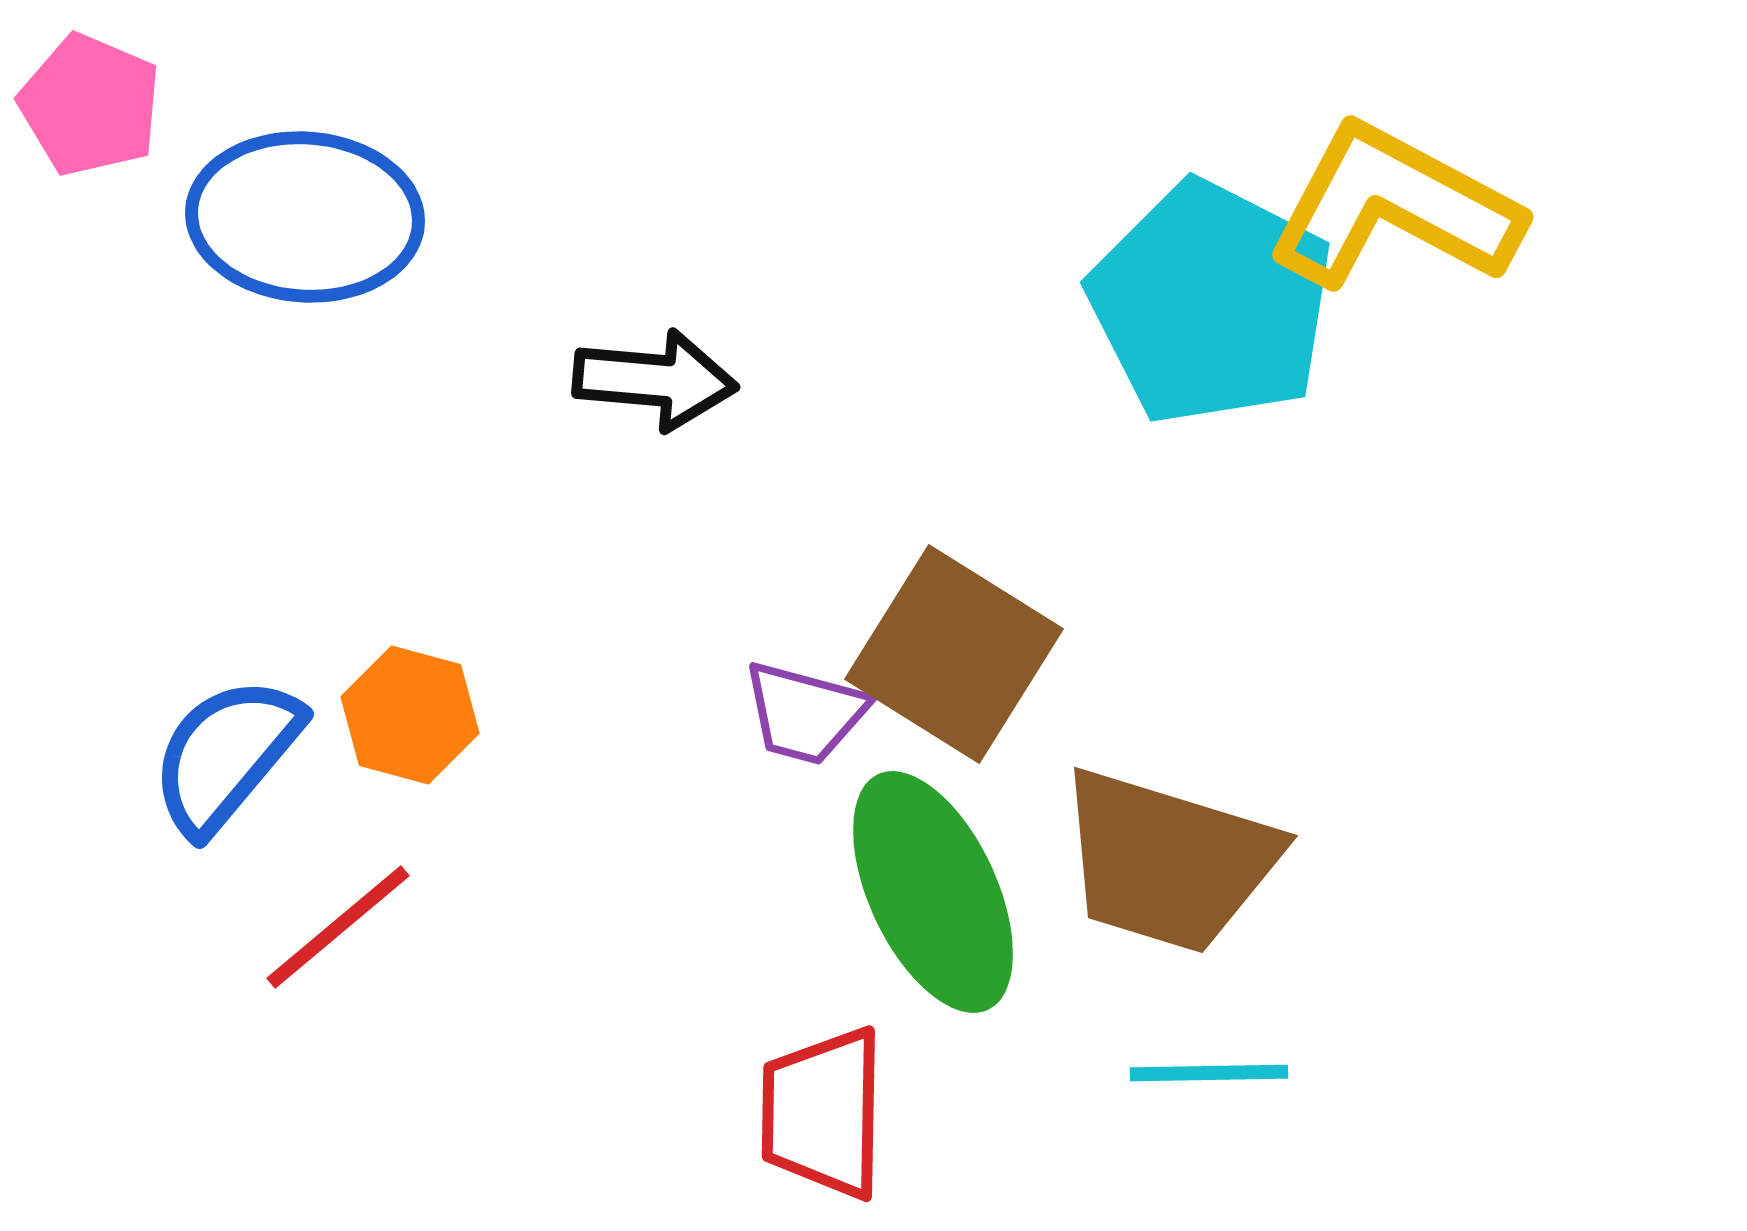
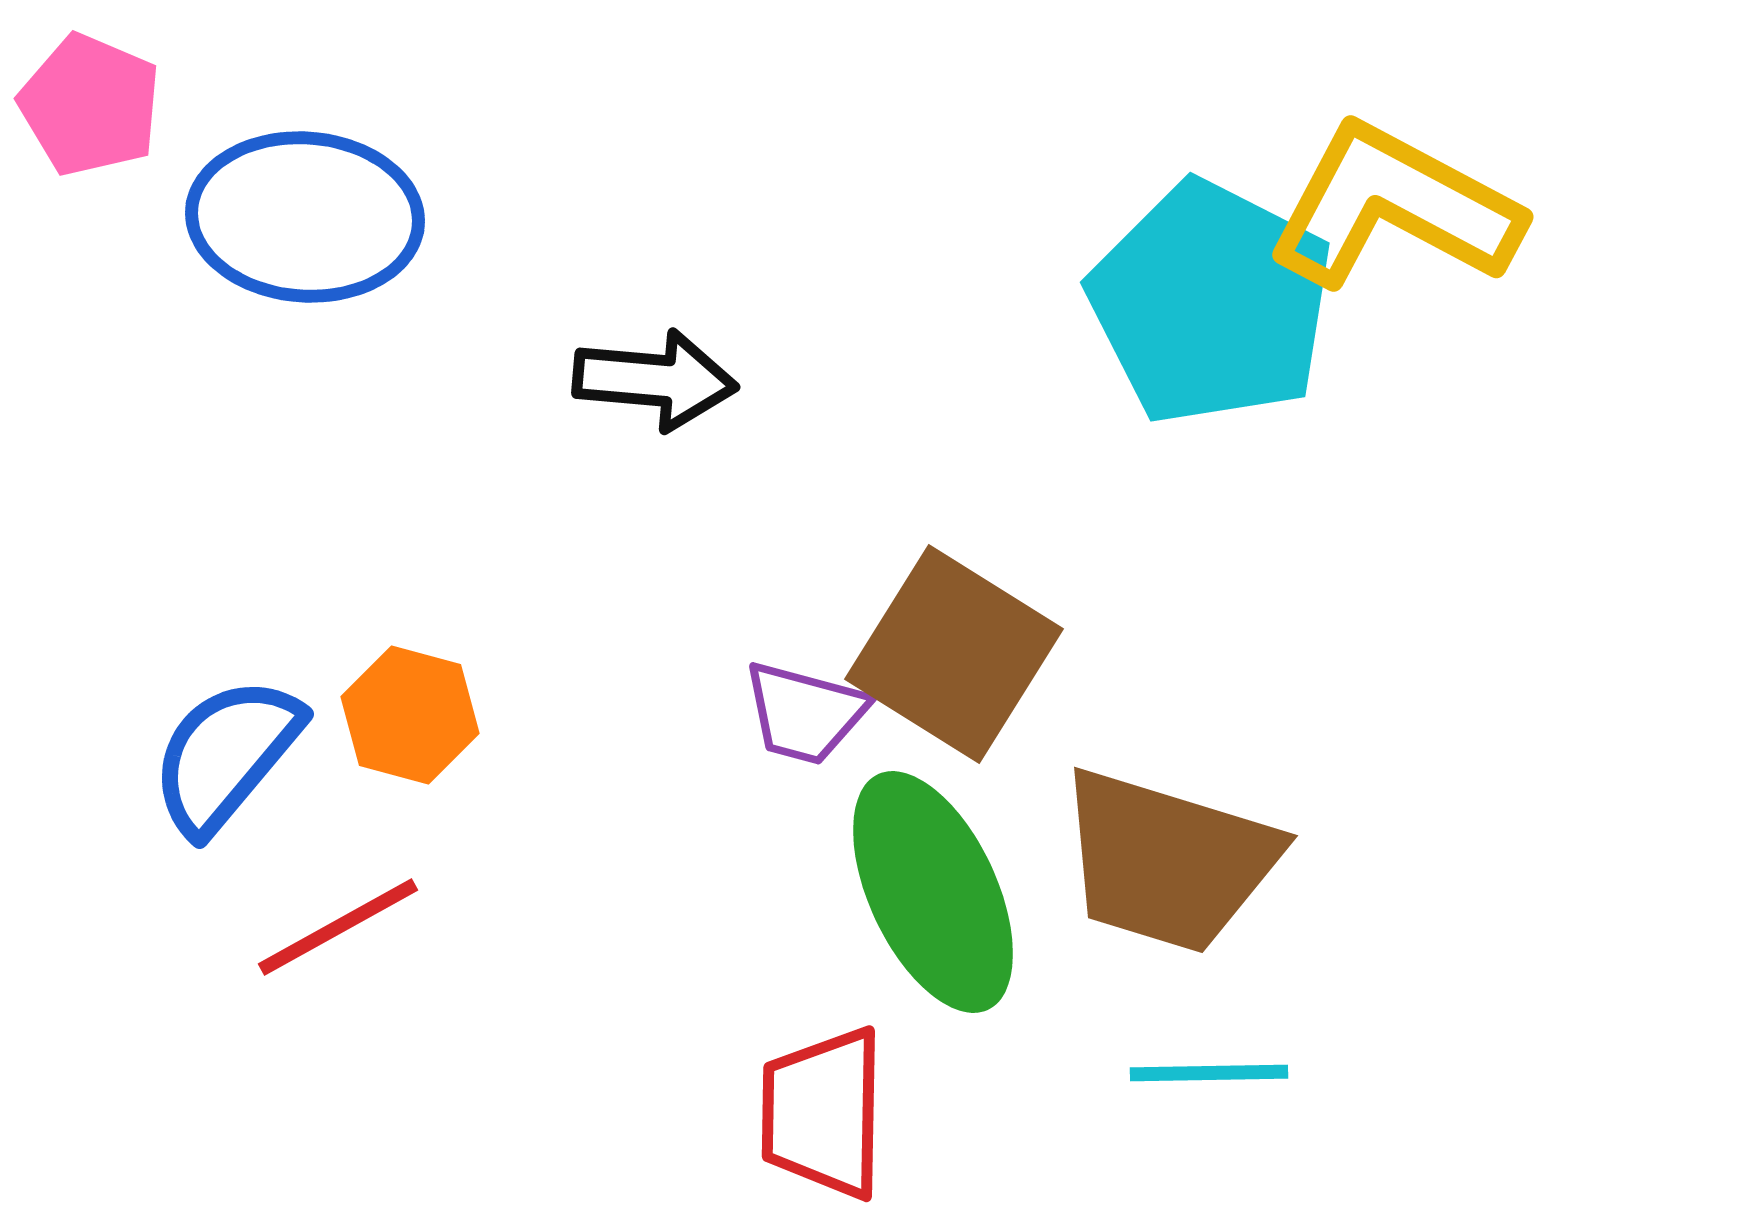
red line: rotated 11 degrees clockwise
